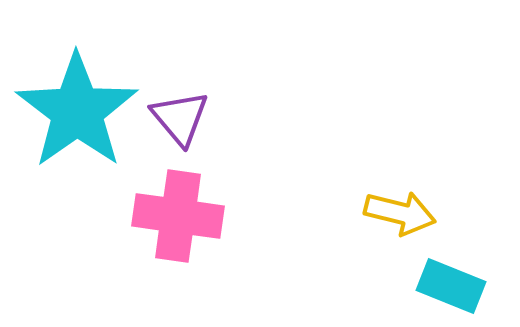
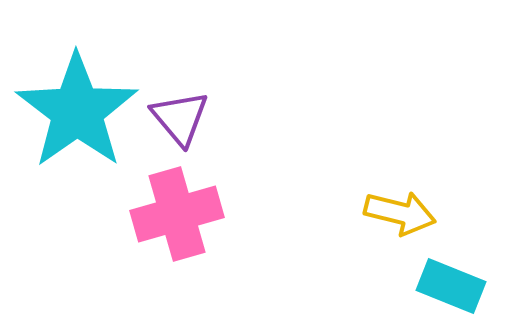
pink cross: moved 1 px left, 2 px up; rotated 24 degrees counterclockwise
